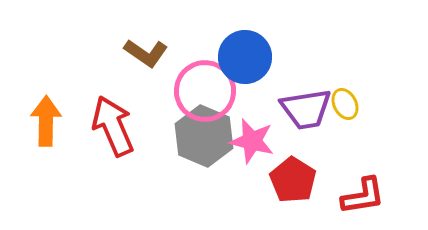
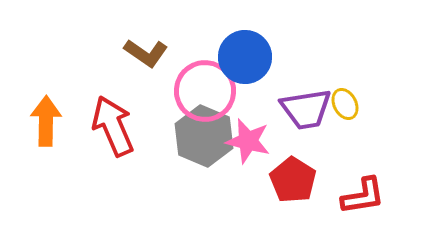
pink star: moved 4 px left
